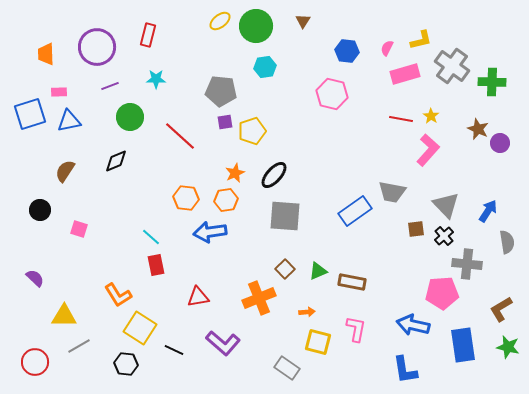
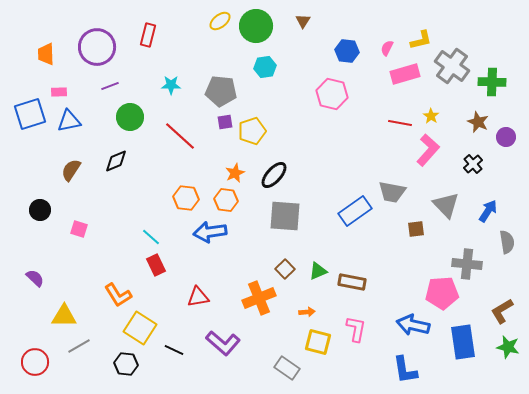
cyan star at (156, 79): moved 15 px right, 6 px down
red line at (401, 119): moved 1 px left, 4 px down
brown star at (478, 129): moved 7 px up
purple circle at (500, 143): moved 6 px right, 6 px up
brown semicircle at (65, 171): moved 6 px right, 1 px up
orange hexagon at (226, 200): rotated 15 degrees clockwise
black cross at (444, 236): moved 29 px right, 72 px up
red rectangle at (156, 265): rotated 15 degrees counterclockwise
brown L-shape at (501, 309): moved 1 px right, 2 px down
blue rectangle at (463, 345): moved 3 px up
